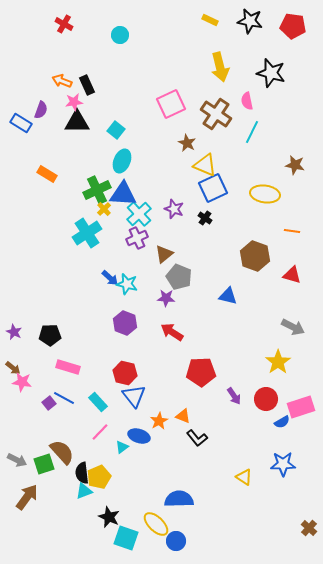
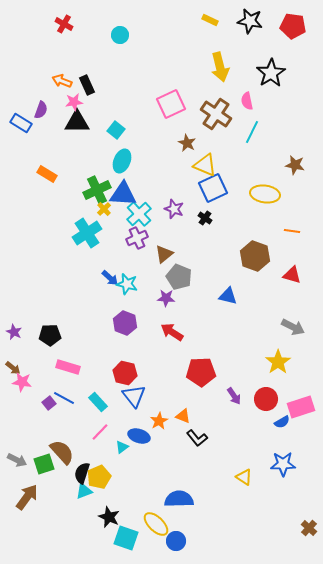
black star at (271, 73): rotated 24 degrees clockwise
black semicircle at (82, 473): rotated 25 degrees clockwise
